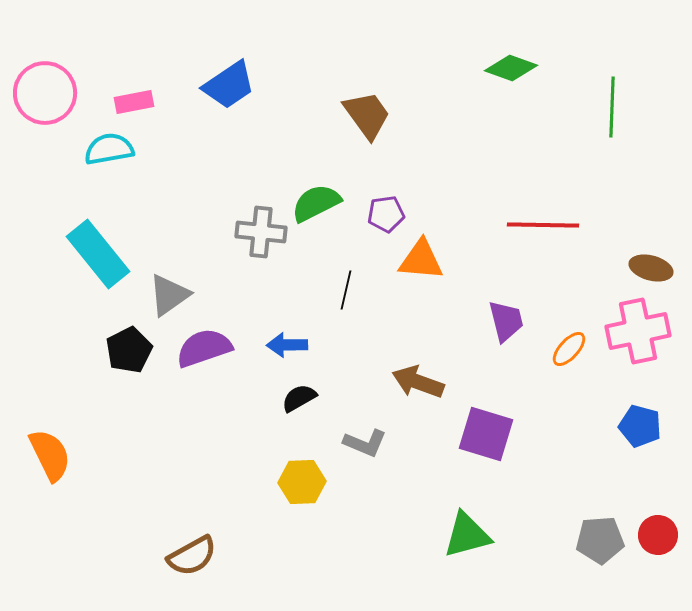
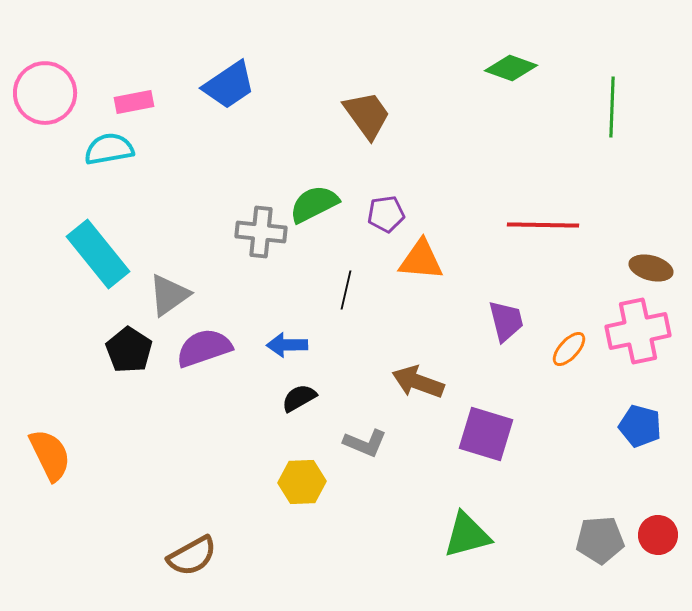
green semicircle: moved 2 px left, 1 px down
black pentagon: rotated 12 degrees counterclockwise
